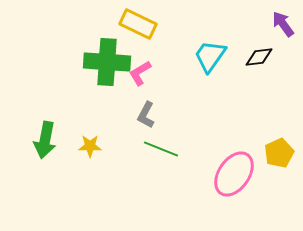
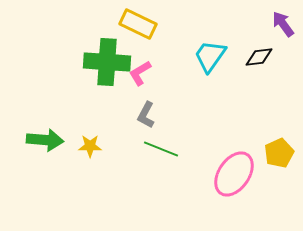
green arrow: rotated 96 degrees counterclockwise
